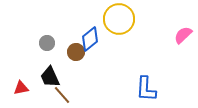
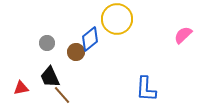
yellow circle: moved 2 px left
